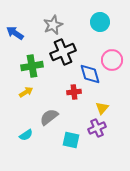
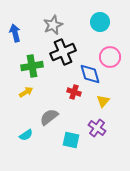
blue arrow: rotated 42 degrees clockwise
pink circle: moved 2 px left, 3 px up
red cross: rotated 24 degrees clockwise
yellow triangle: moved 1 px right, 7 px up
purple cross: rotated 30 degrees counterclockwise
